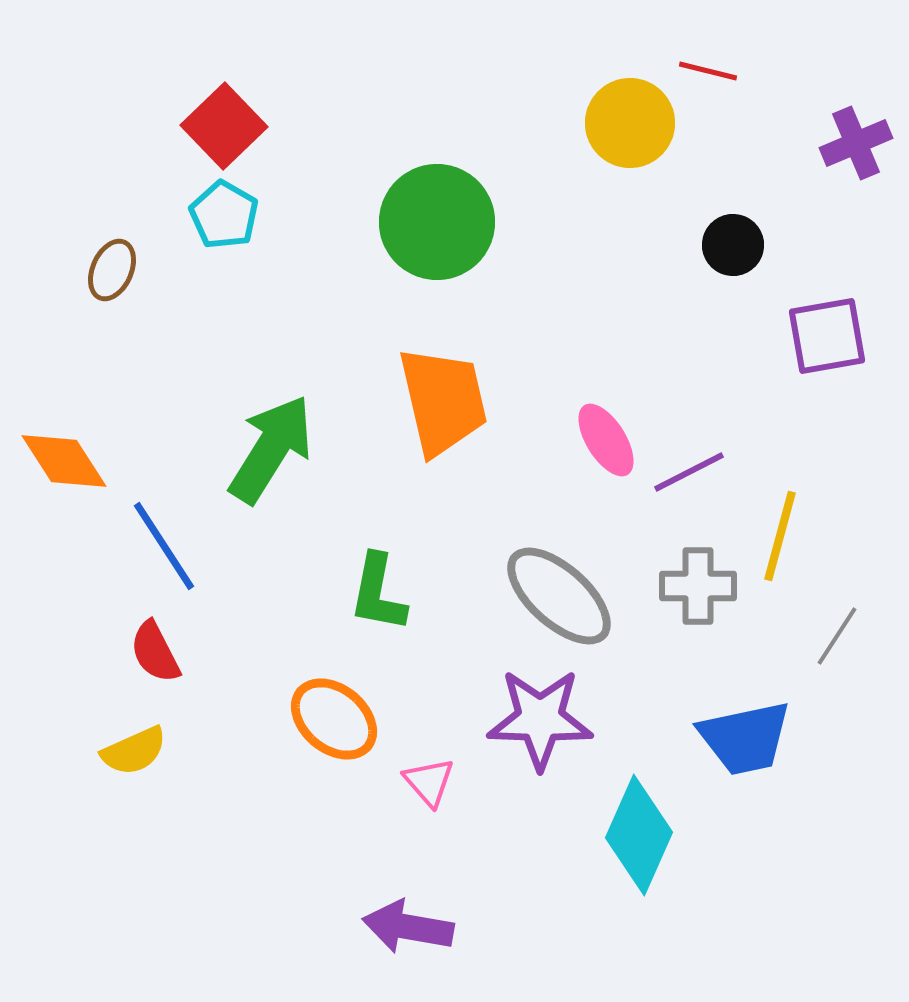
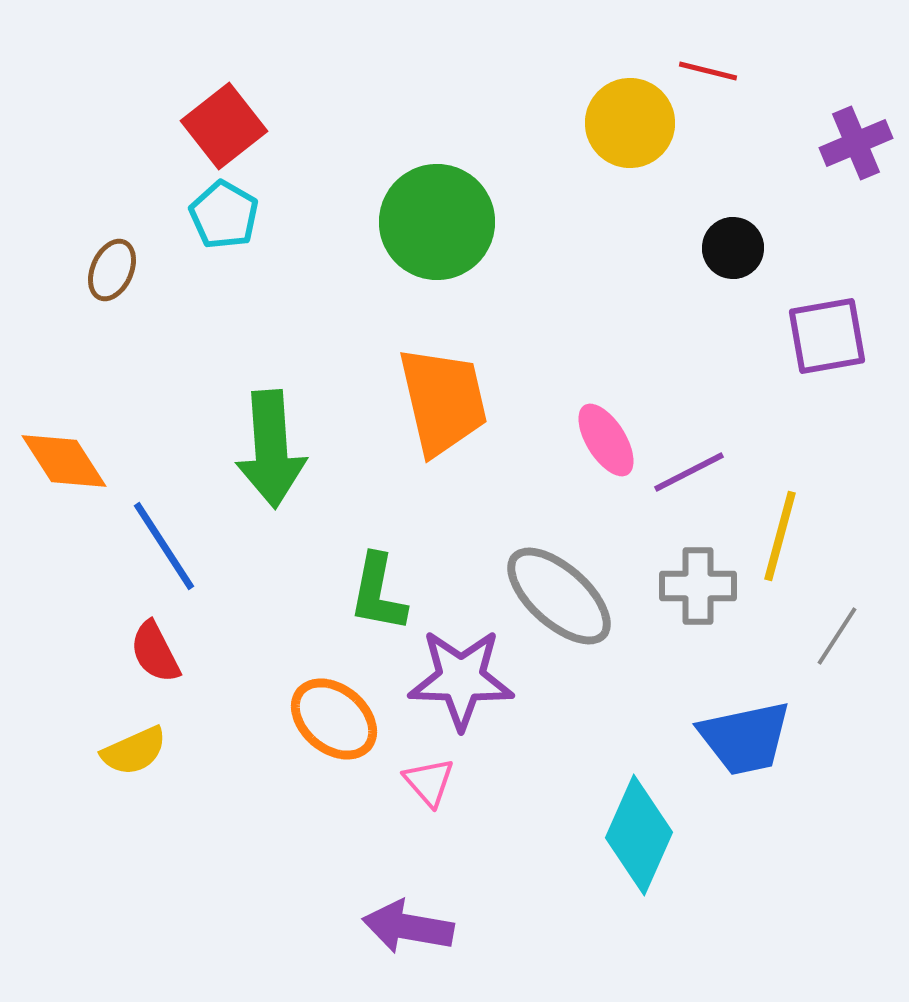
red square: rotated 6 degrees clockwise
black circle: moved 3 px down
green arrow: rotated 144 degrees clockwise
purple star: moved 79 px left, 40 px up
